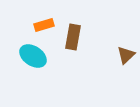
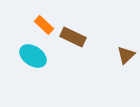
orange rectangle: rotated 60 degrees clockwise
brown rectangle: rotated 75 degrees counterclockwise
